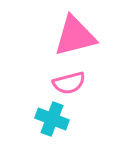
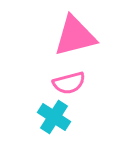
cyan cross: moved 2 px right, 2 px up; rotated 12 degrees clockwise
